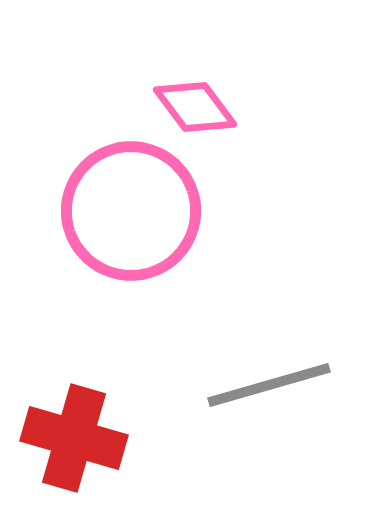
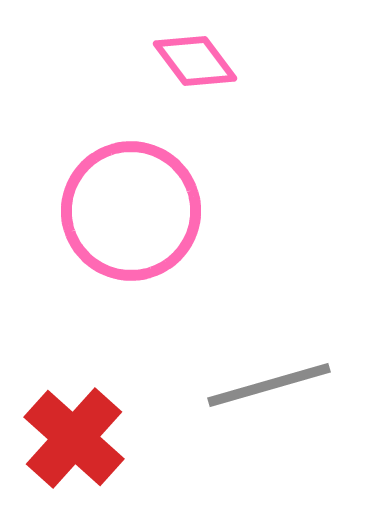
pink diamond: moved 46 px up
red cross: rotated 26 degrees clockwise
